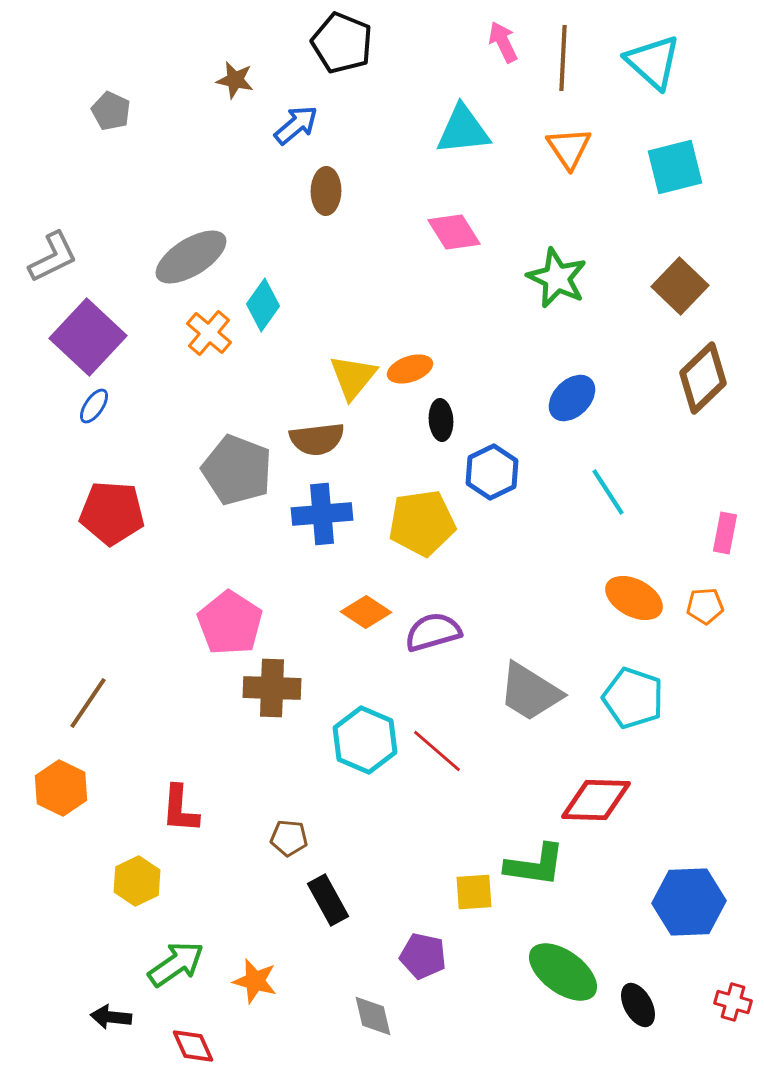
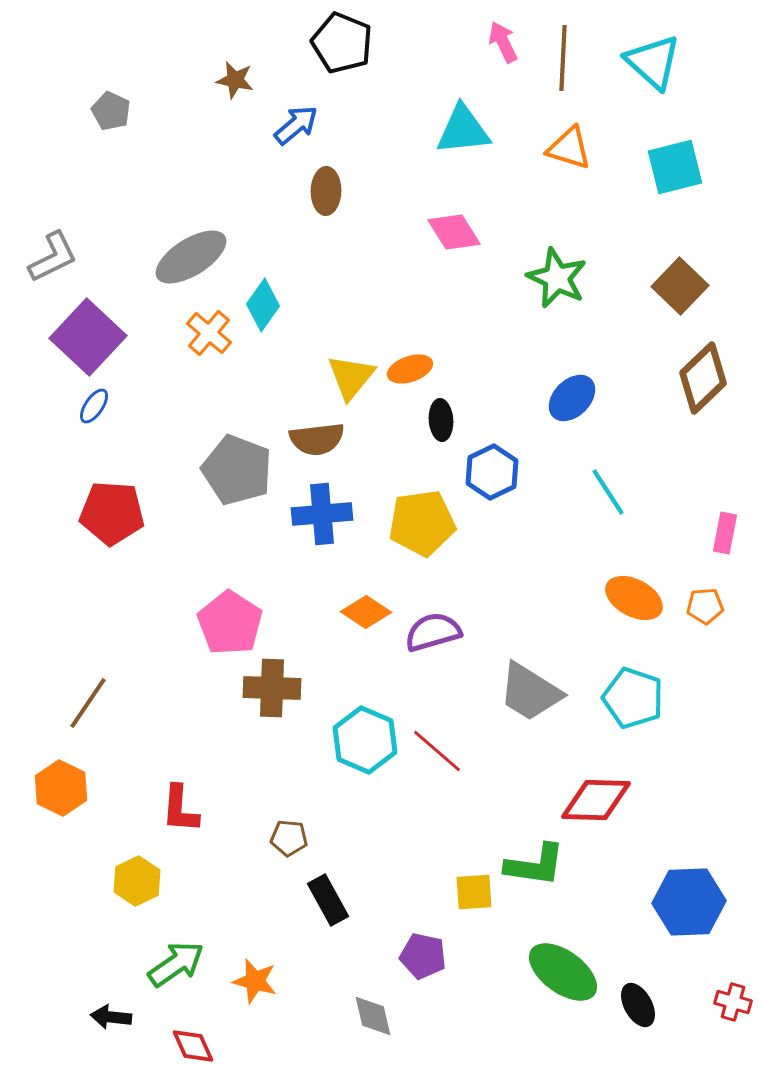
orange triangle at (569, 148): rotated 39 degrees counterclockwise
yellow triangle at (353, 377): moved 2 px left
